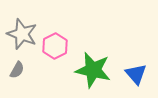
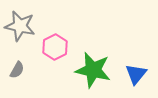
gray star: moved 2 px left, 8 px up; rotated 8 degrees counterclockwise
pink hexagon: moved 1 px down
blue triangle: rotated 20 degrees clockwise
